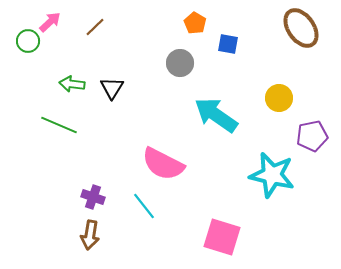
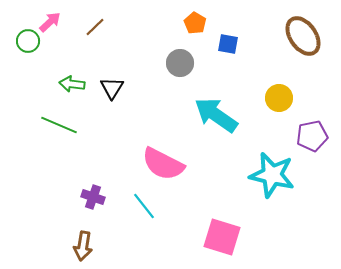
brown ellipse: moved 2 px right, 8 px down
brown arrow: moved 7 px left, 11 px down
